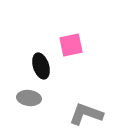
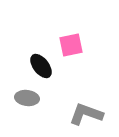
black ellipse: rotated 20 degrees counterclockwise
gray ellipse: moved 2 px left
